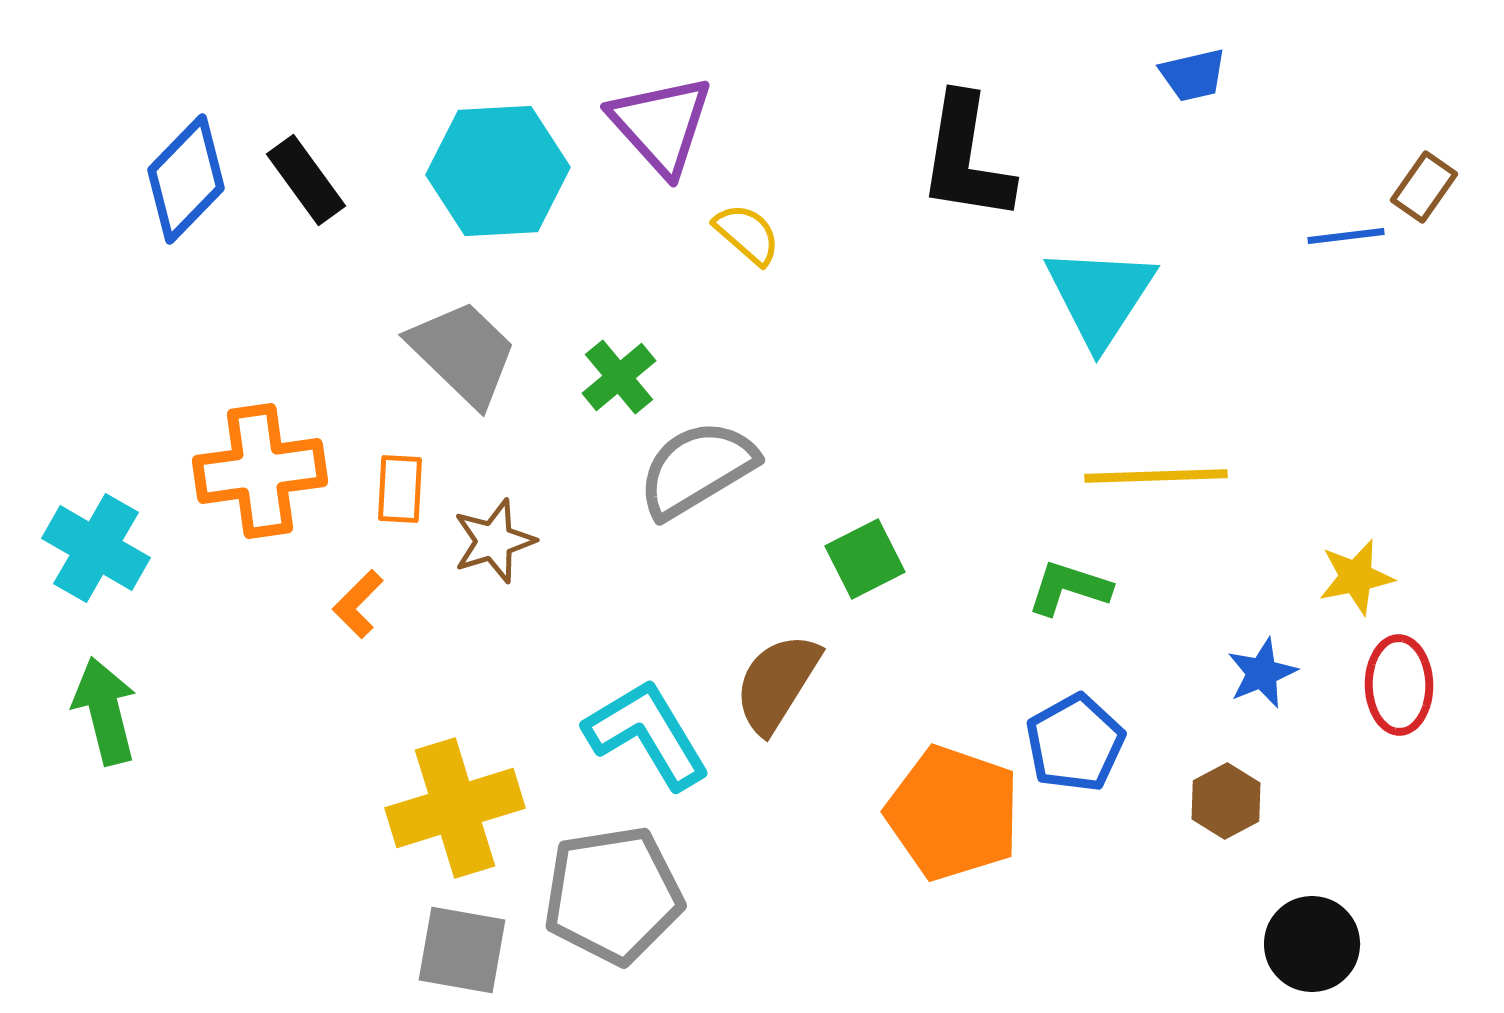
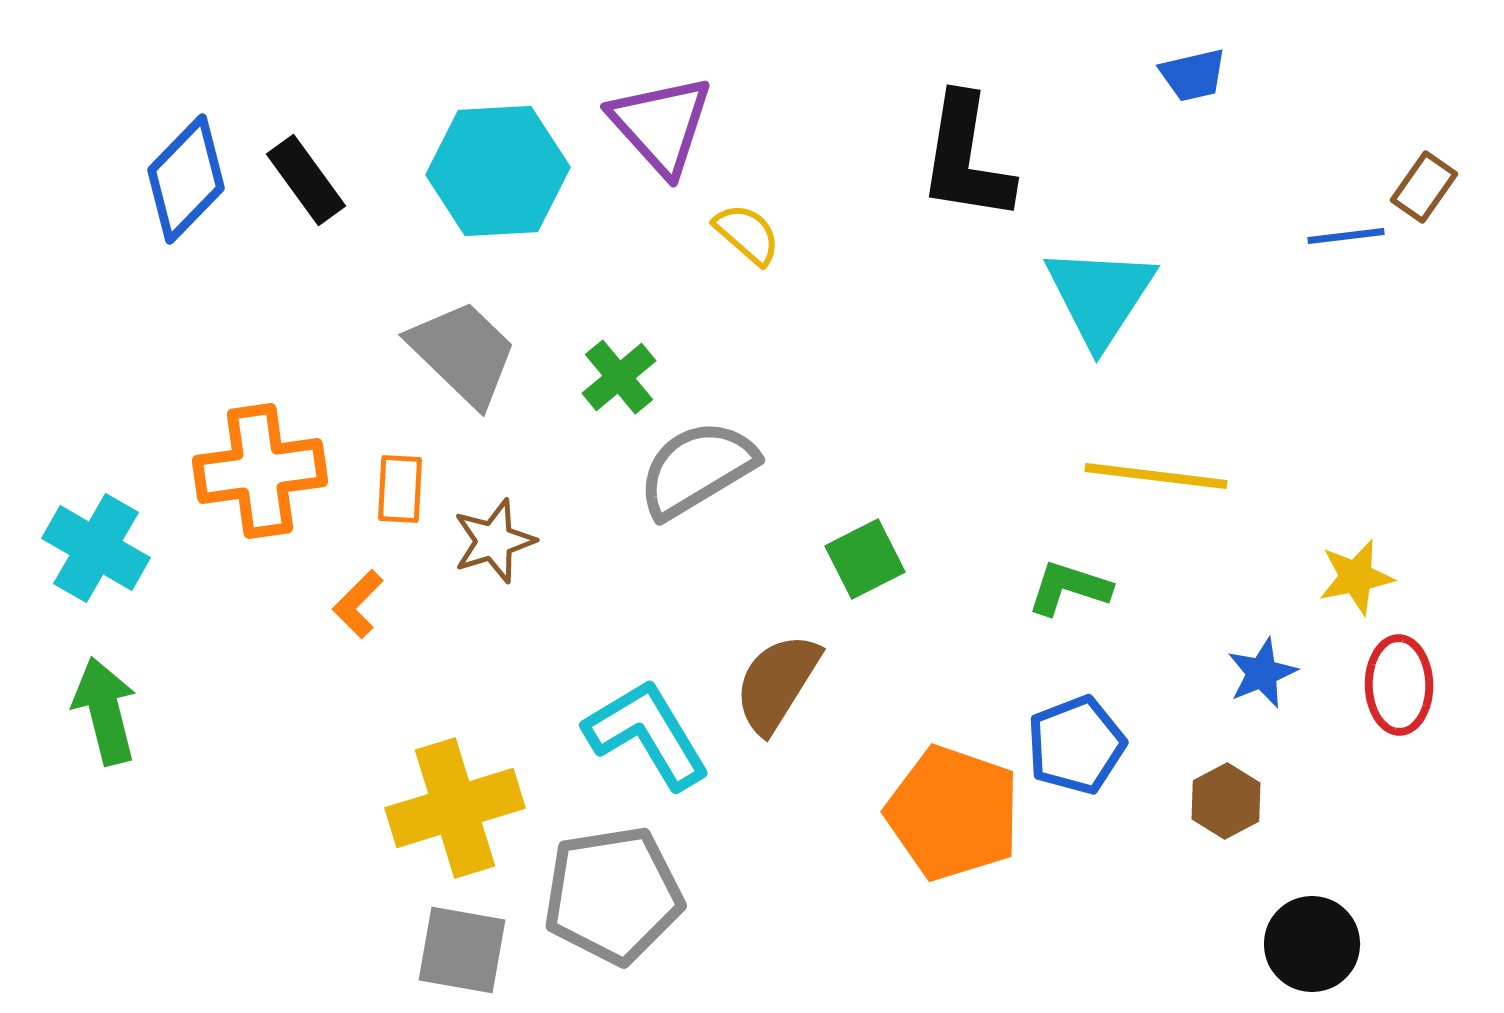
yellow line: rotated 9 degrees clockwise
blue pentagon: moved 1 px right, 2 px down; rotated 8 degrees clockwise
